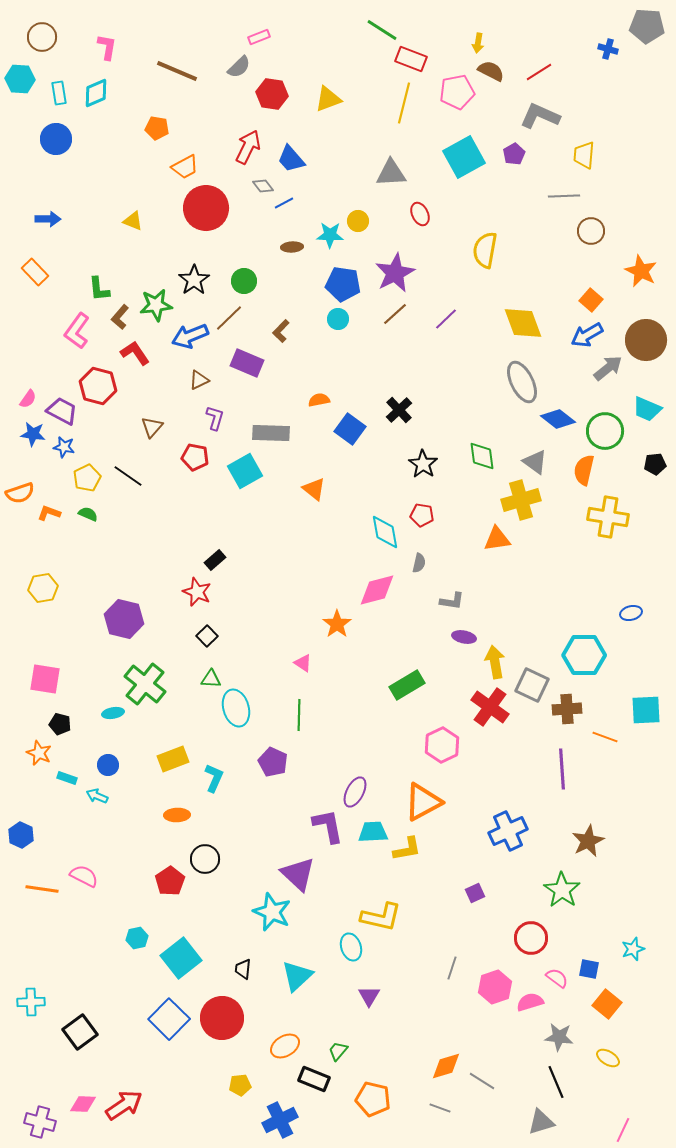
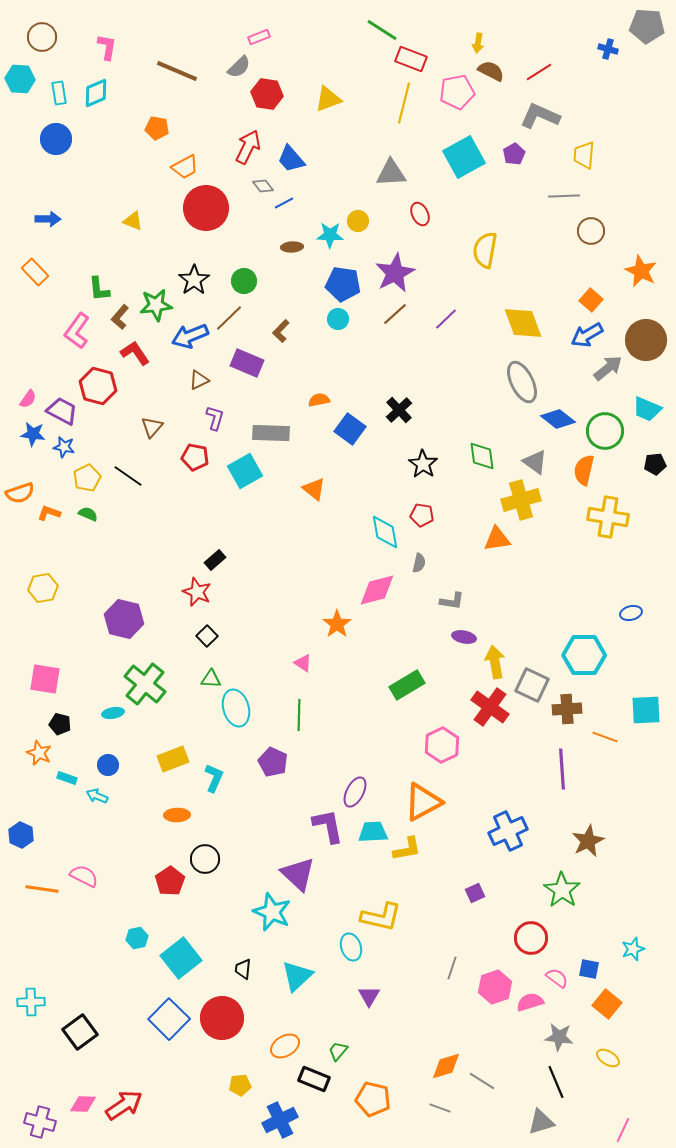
red hexagon at (272, 94): moved 5 px left
